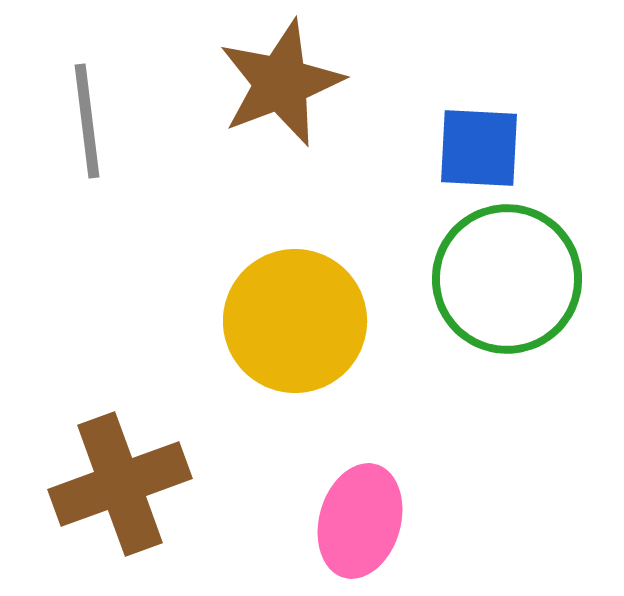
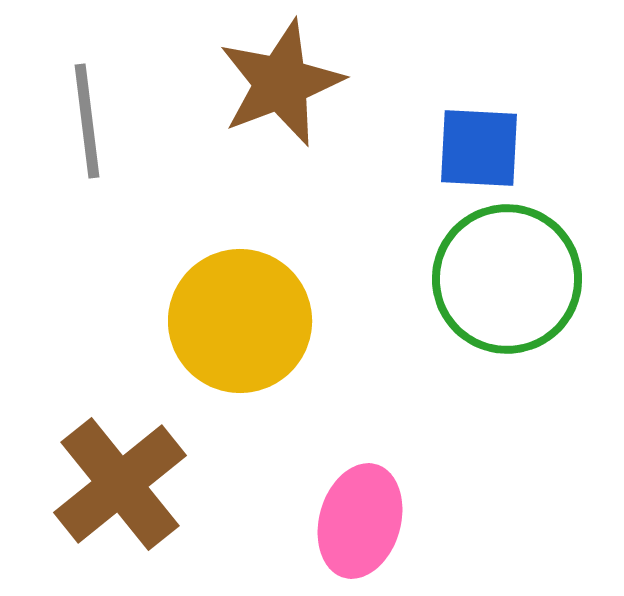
yellow circle: moved 55 px left
brown cross: rotated 19 degrees counterclockwise
